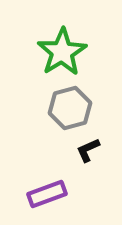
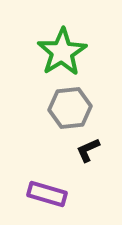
gray hexagon: rotated 9 degrees clockwise
purple rectangle: rotated 36 degrees clockwise
